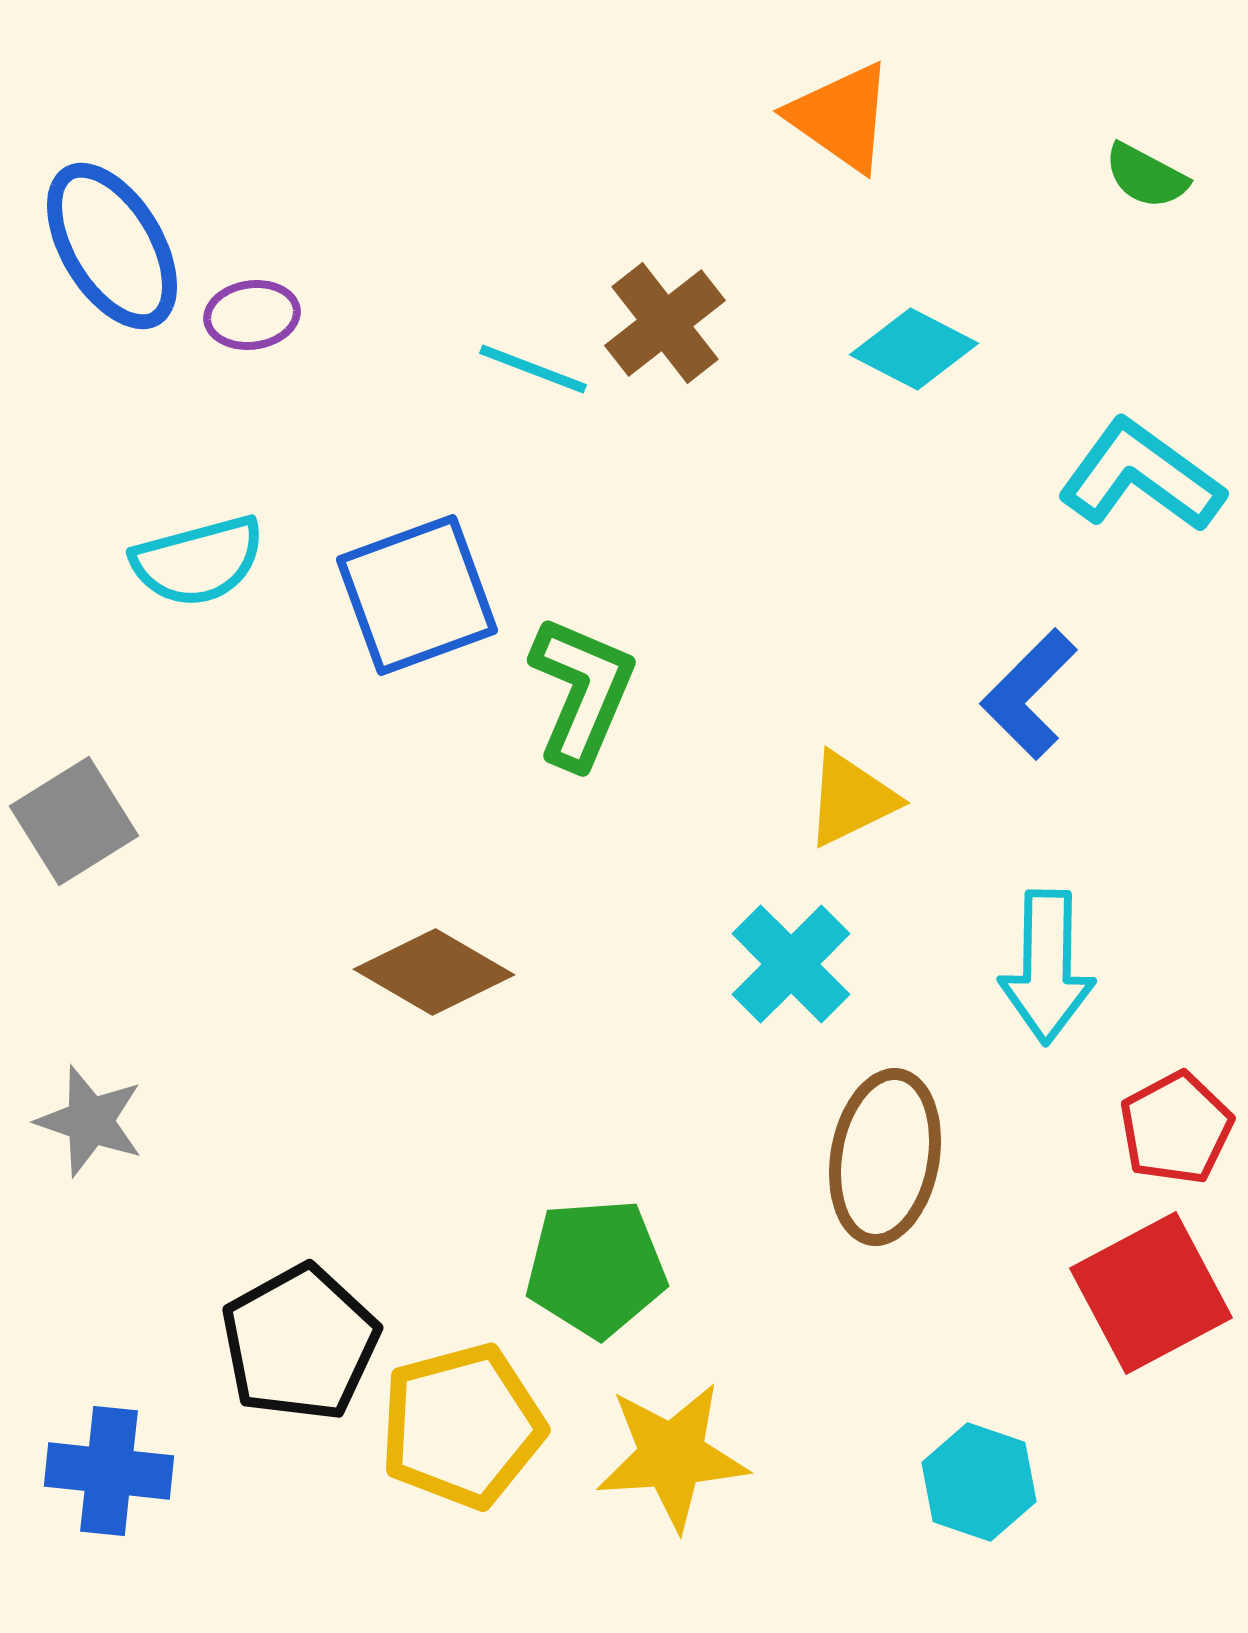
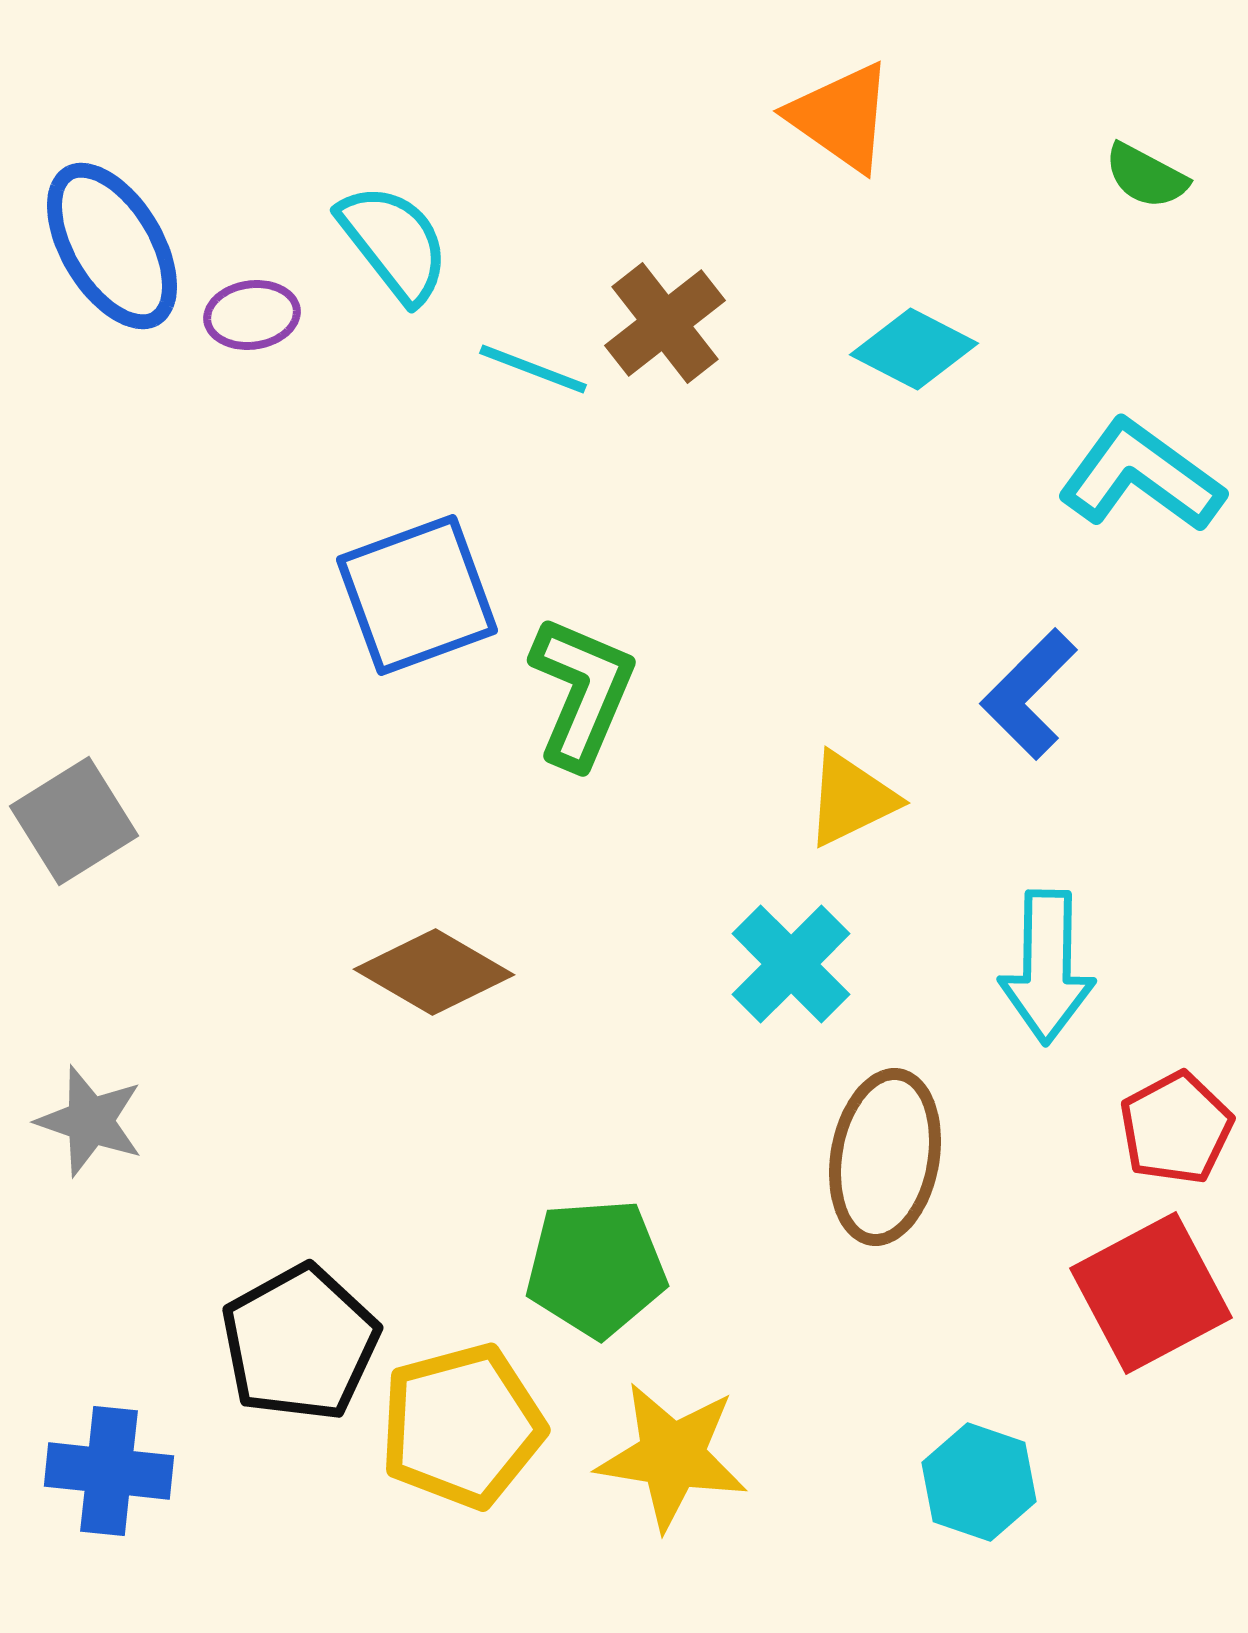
cyan semicircle: moved 196 px right, 318 px up; rotated 113 degrees counterclockwise
yellow star: rotated 13 degrees clockwise
